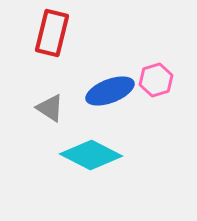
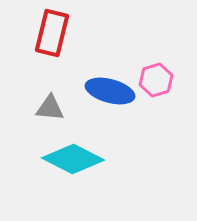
blue ellipse: rotated 36 degrees clockwise
gray triangle: rotated 28 degrees counterclockwise
cyan diamond: moved 18 px left, 4 px down
